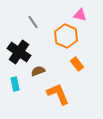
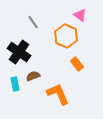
pink triangle: rotated 24 degrees clockwise
brown semicircle: moved 5 px left, 5 px down
